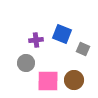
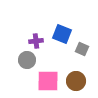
purple cross: moved 1 px down
gray square: moved 1 px left
gray circle: moved 1 px right, 3 px up
brown circle: moved 2 px right, 1 px down
